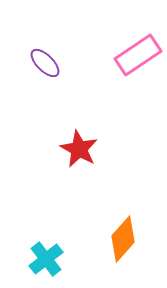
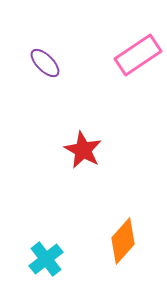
red star: moved 4 px right, 1 px down
orange diamond: moved 2 px down
